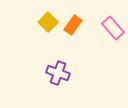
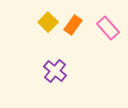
pink rectangle: moved 5 px left
purple cross: moved 3 px left, 2 px up; rotated 20 degrees clockwise
